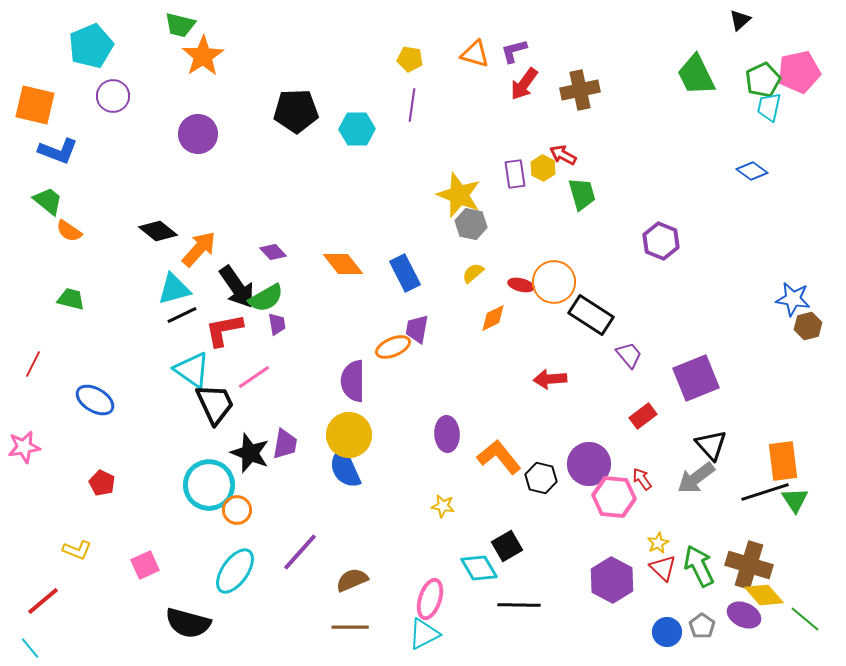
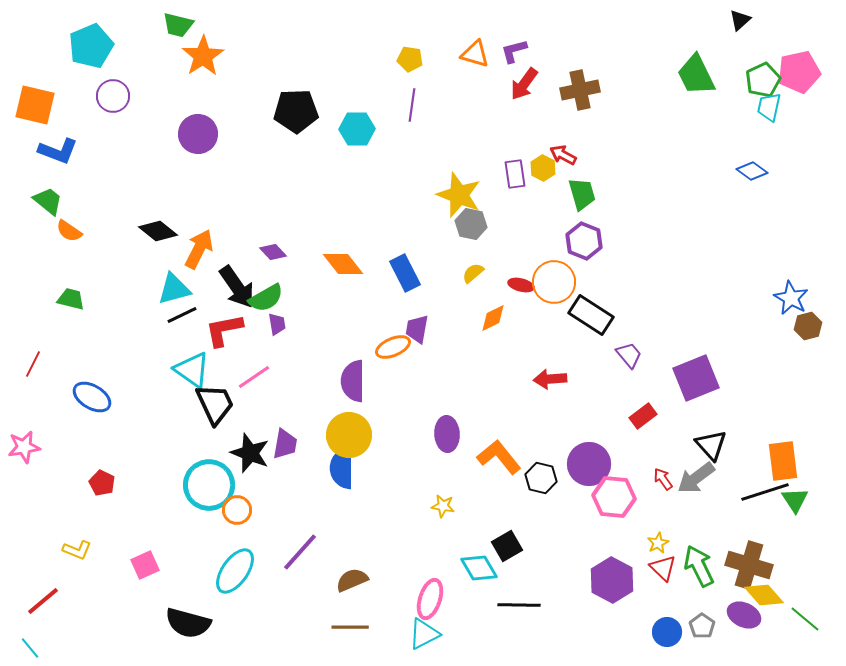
green trapezoid at (180, 25): moved 2 px left
purple hexagon at (661, 241): moved 77 px left
orange arrow at (199, 249): rotated 15 degrees counterclockwise
blue star at (793, 299): moved 2 px left, 1 px up; rotated 20 degrees clockwise
blue ellipse at (95, 400): moved 3 px left, 3 px up
blue semicircle at (345, 468): moved 3 px left; rotated 24 degrees clockwise
red arrow at (642, 479): moved 21 px right
